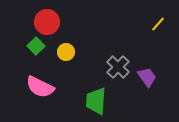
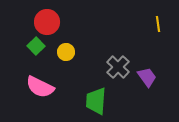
yellow line: rotated 49 degrees counterclockwise
